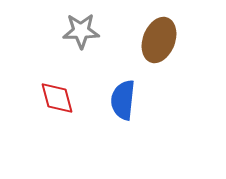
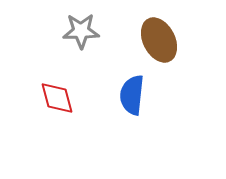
brown ellipse: rotated 48 degrees counterclockwise
blue semicircle: moved 9 px right, 5 px up
